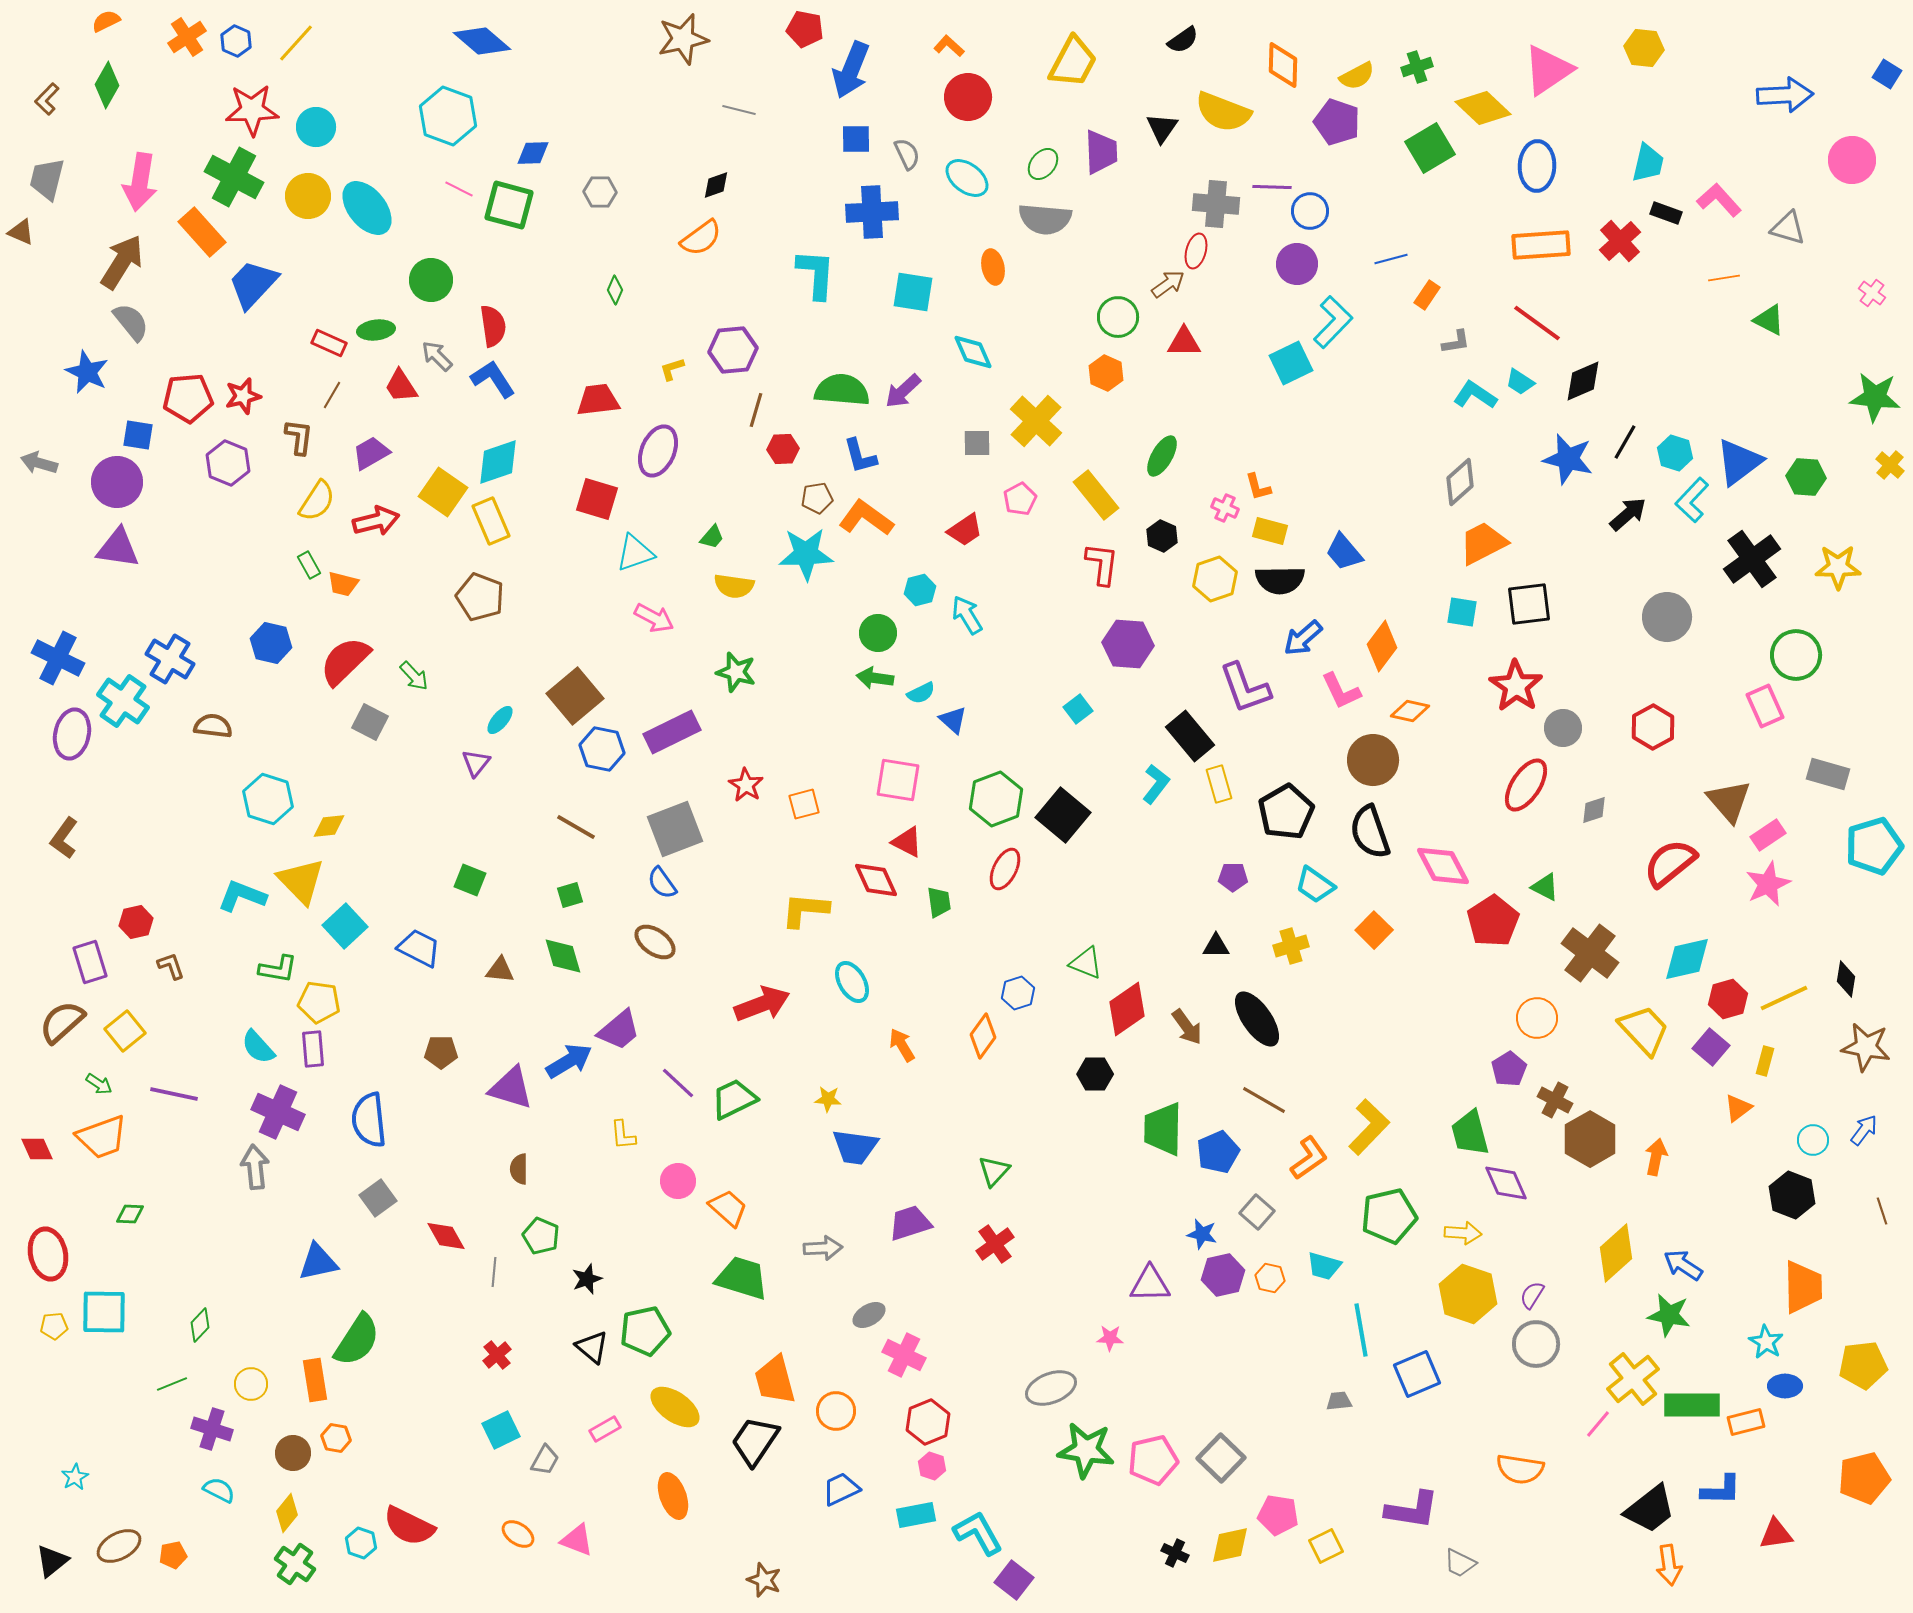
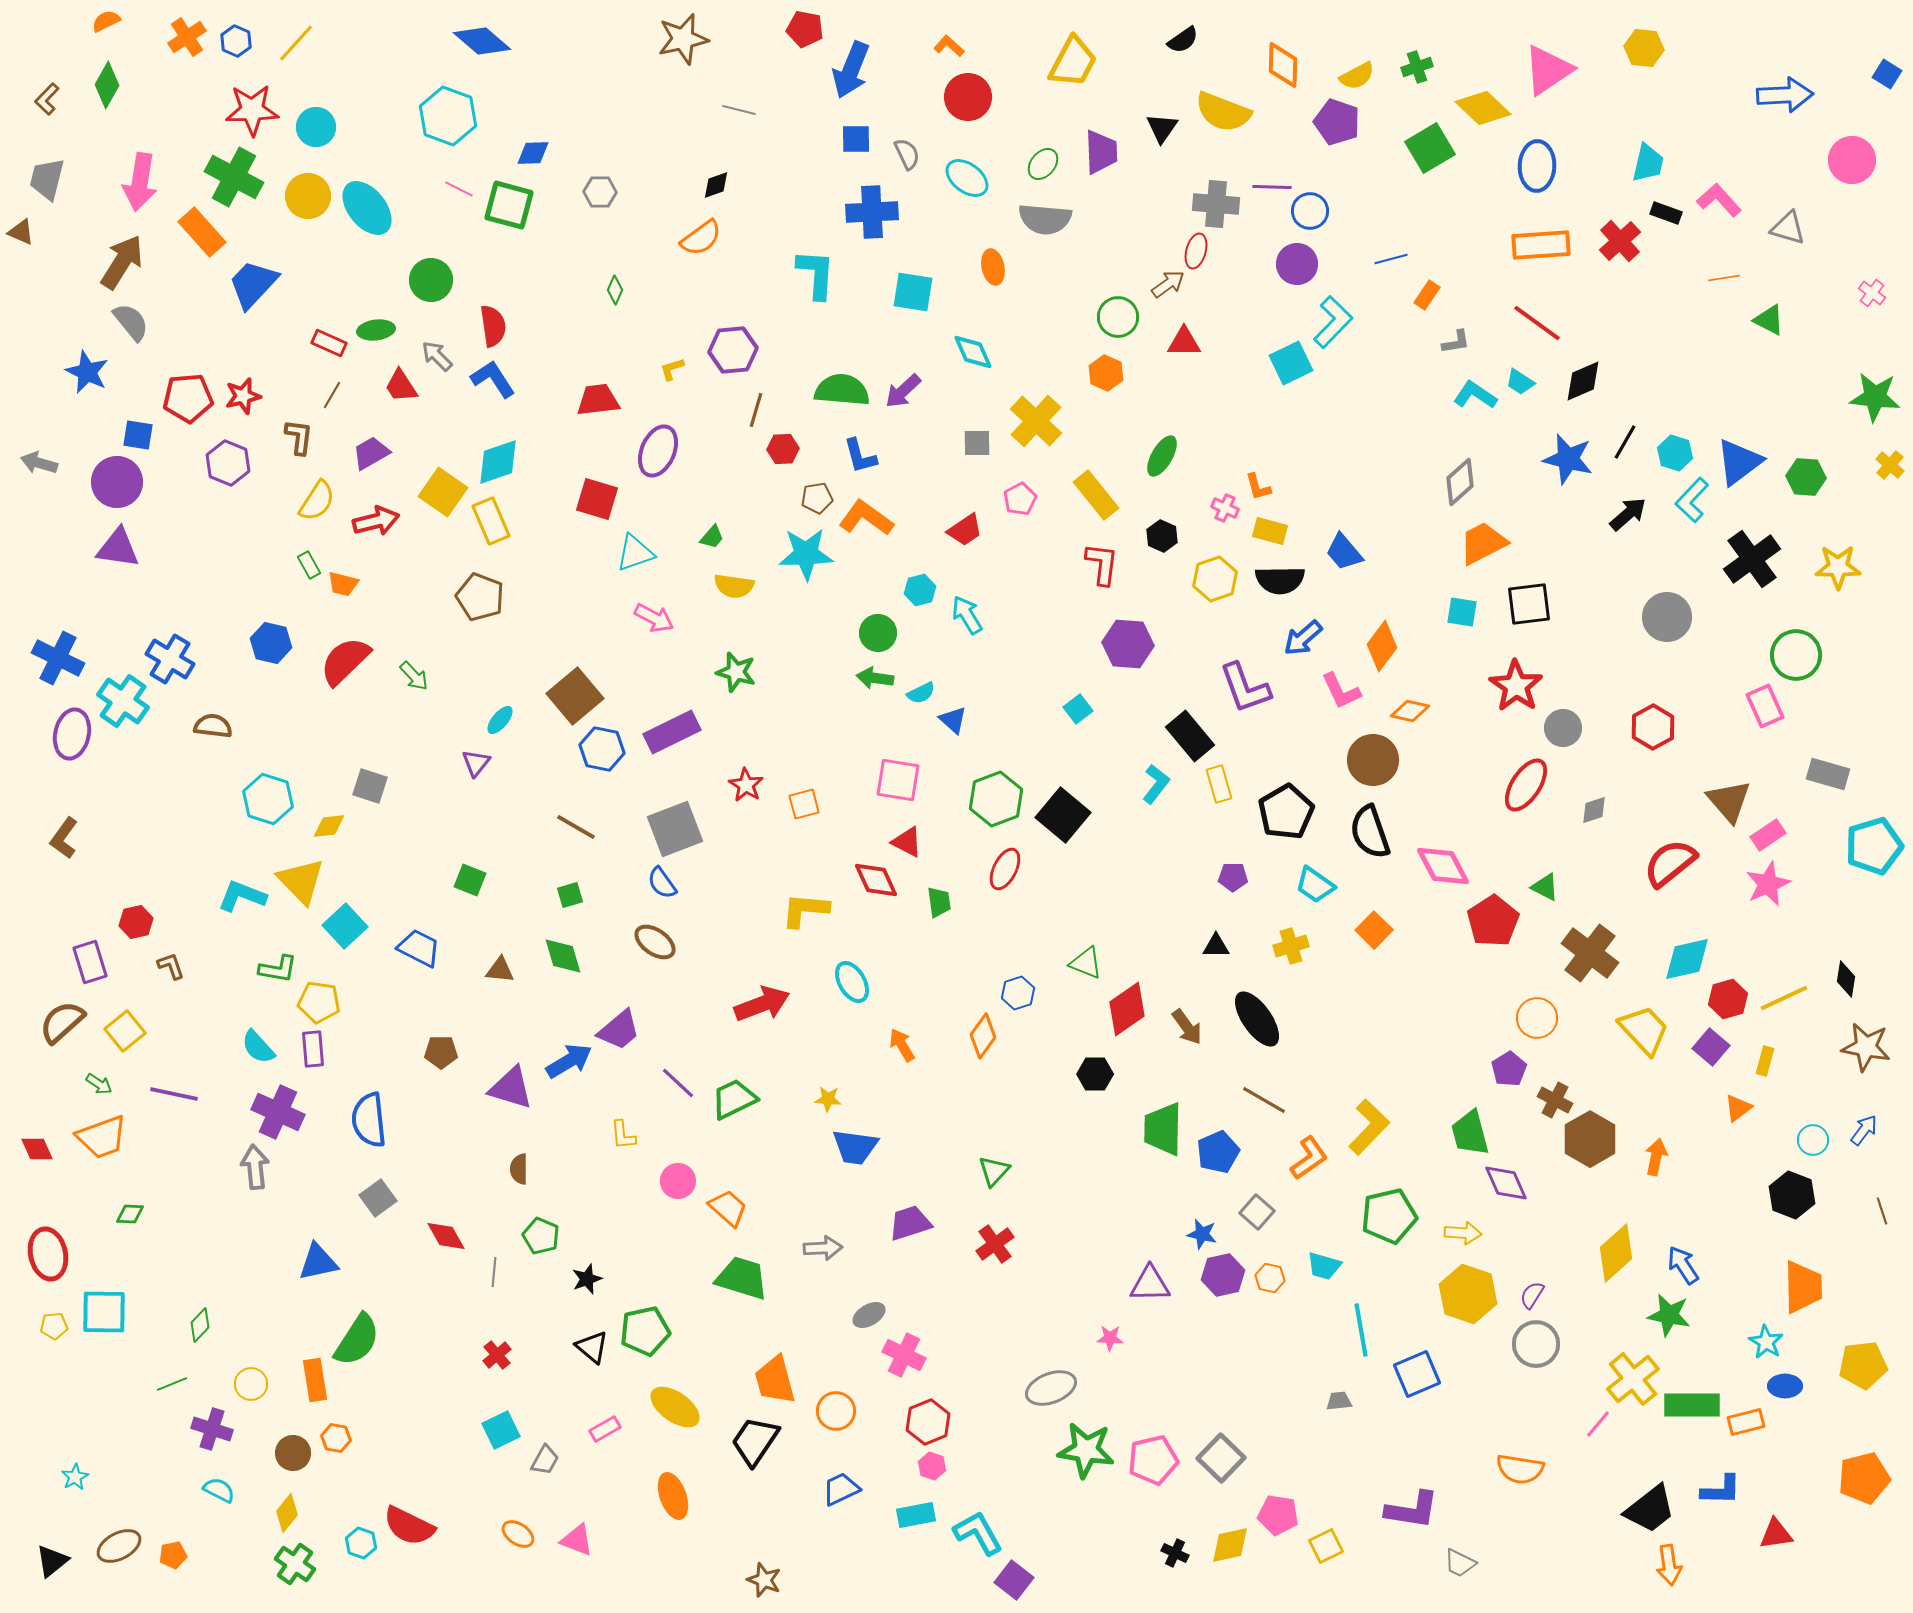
gray square at (370, 722): moved 64 px down; rotated 9 degrees counterclockwise
blue arrow at (1683, 1265): rotated 24 degrees clockwise
